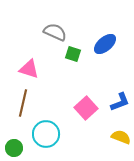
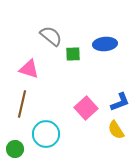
gray semicircle: moved 4 px left, 4 px down; rotated 15 degrees clockwise
blue ellipse: rotated 35 degrees clockwise
green square: rotated 21 degrees counterclockwise
brown line: moved 1 px left, 1 px down
yellow semicircle: moved 5 px left, 7 px up; rotated 144 degrees counterclockwise
green circle: moved 1 px right, 1 px down
